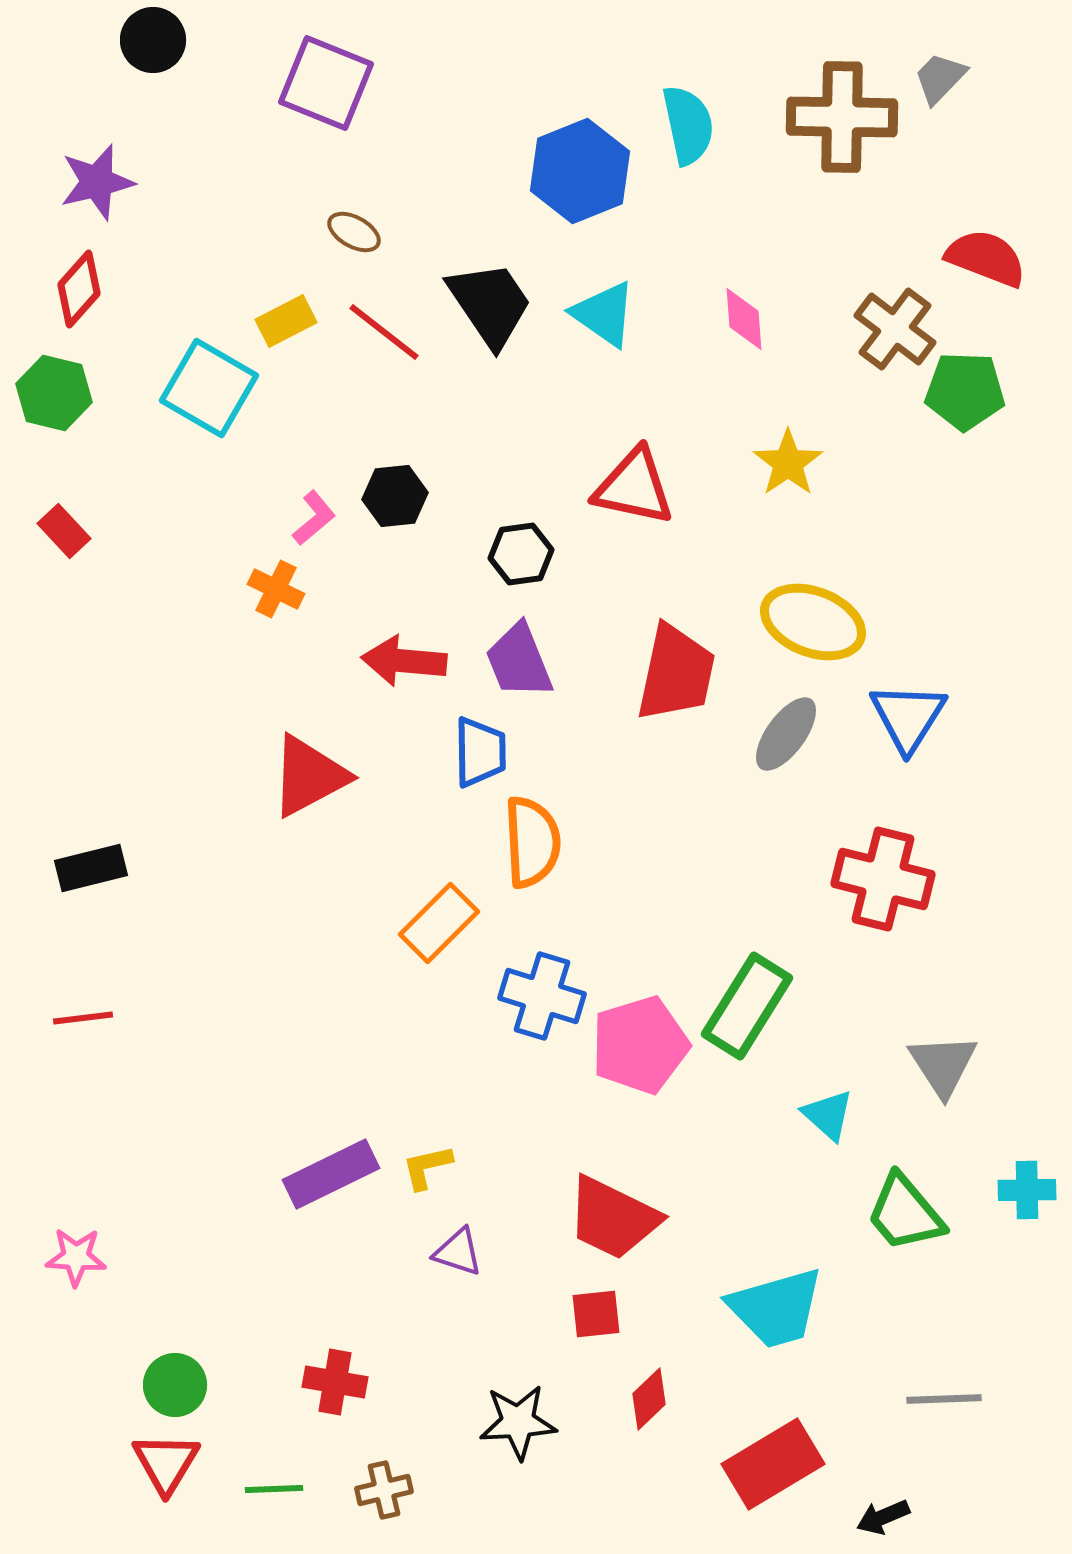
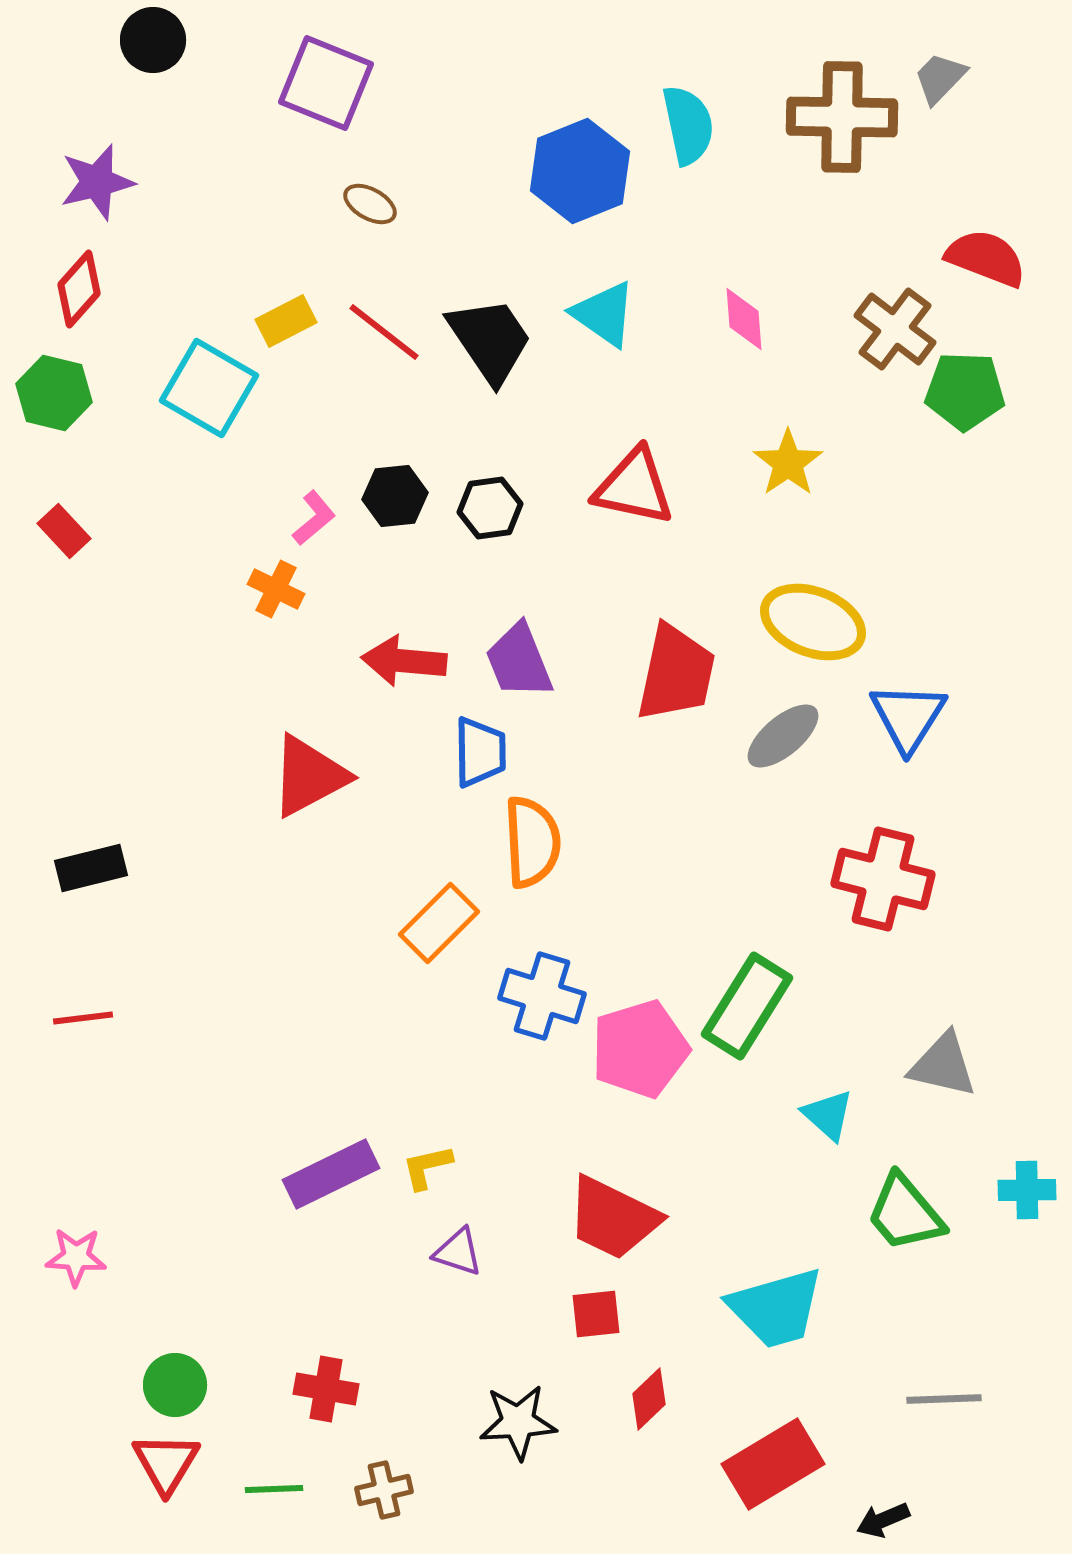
brown ellipse at (354, 232): moved 16 px right, 28 px up
black trapezoid at (490, 304): moved 36 px down
black hexagon at (521, 554): moved 31 px left, 46 px up
gray ellipse at (786, 734): moved 3 px left, 2 px down; rotated 14 degrees clockwise
pink pentagon at (640, 1045): moved 4 px down
gray triangle at (943, 1065): rotated 44 degrees counterclockwise
red cross at (335, 1382): moved 9 px left, 7 px down
black arrow at (883, 1517): moved 3 px down
